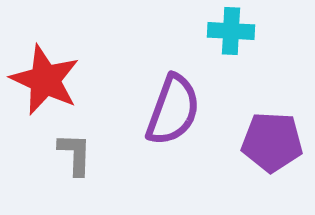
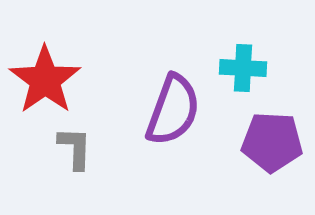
cyan cross: moved 12 px right, 37 px down
red star: rotated 12 degrees clockwise
gray L-shape: moved 6 px up
